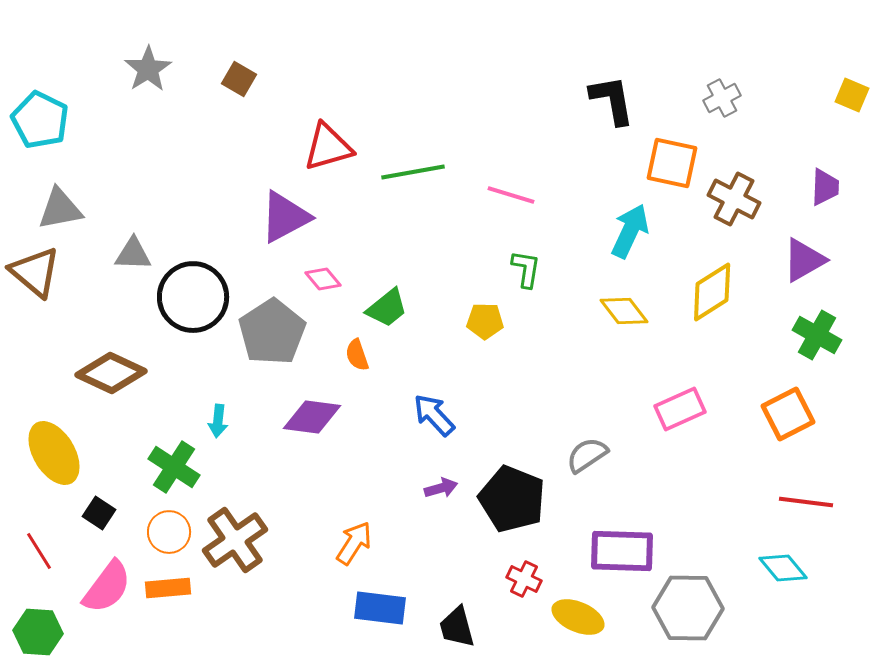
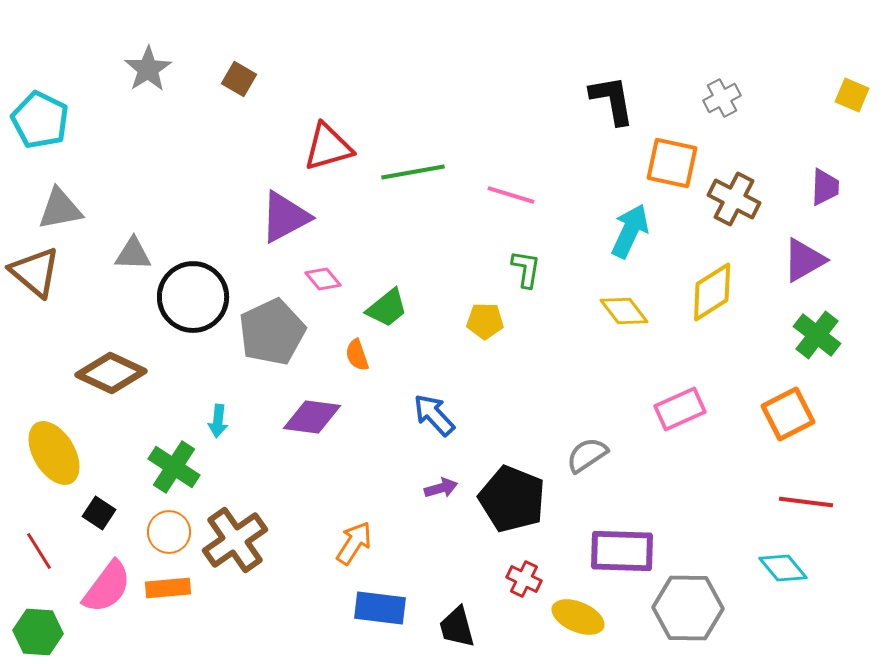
gray pentagon at (272, 332): rotated 8 degrees clockwise
green cross at (817, 335): rotated 9 degrees clockwise
